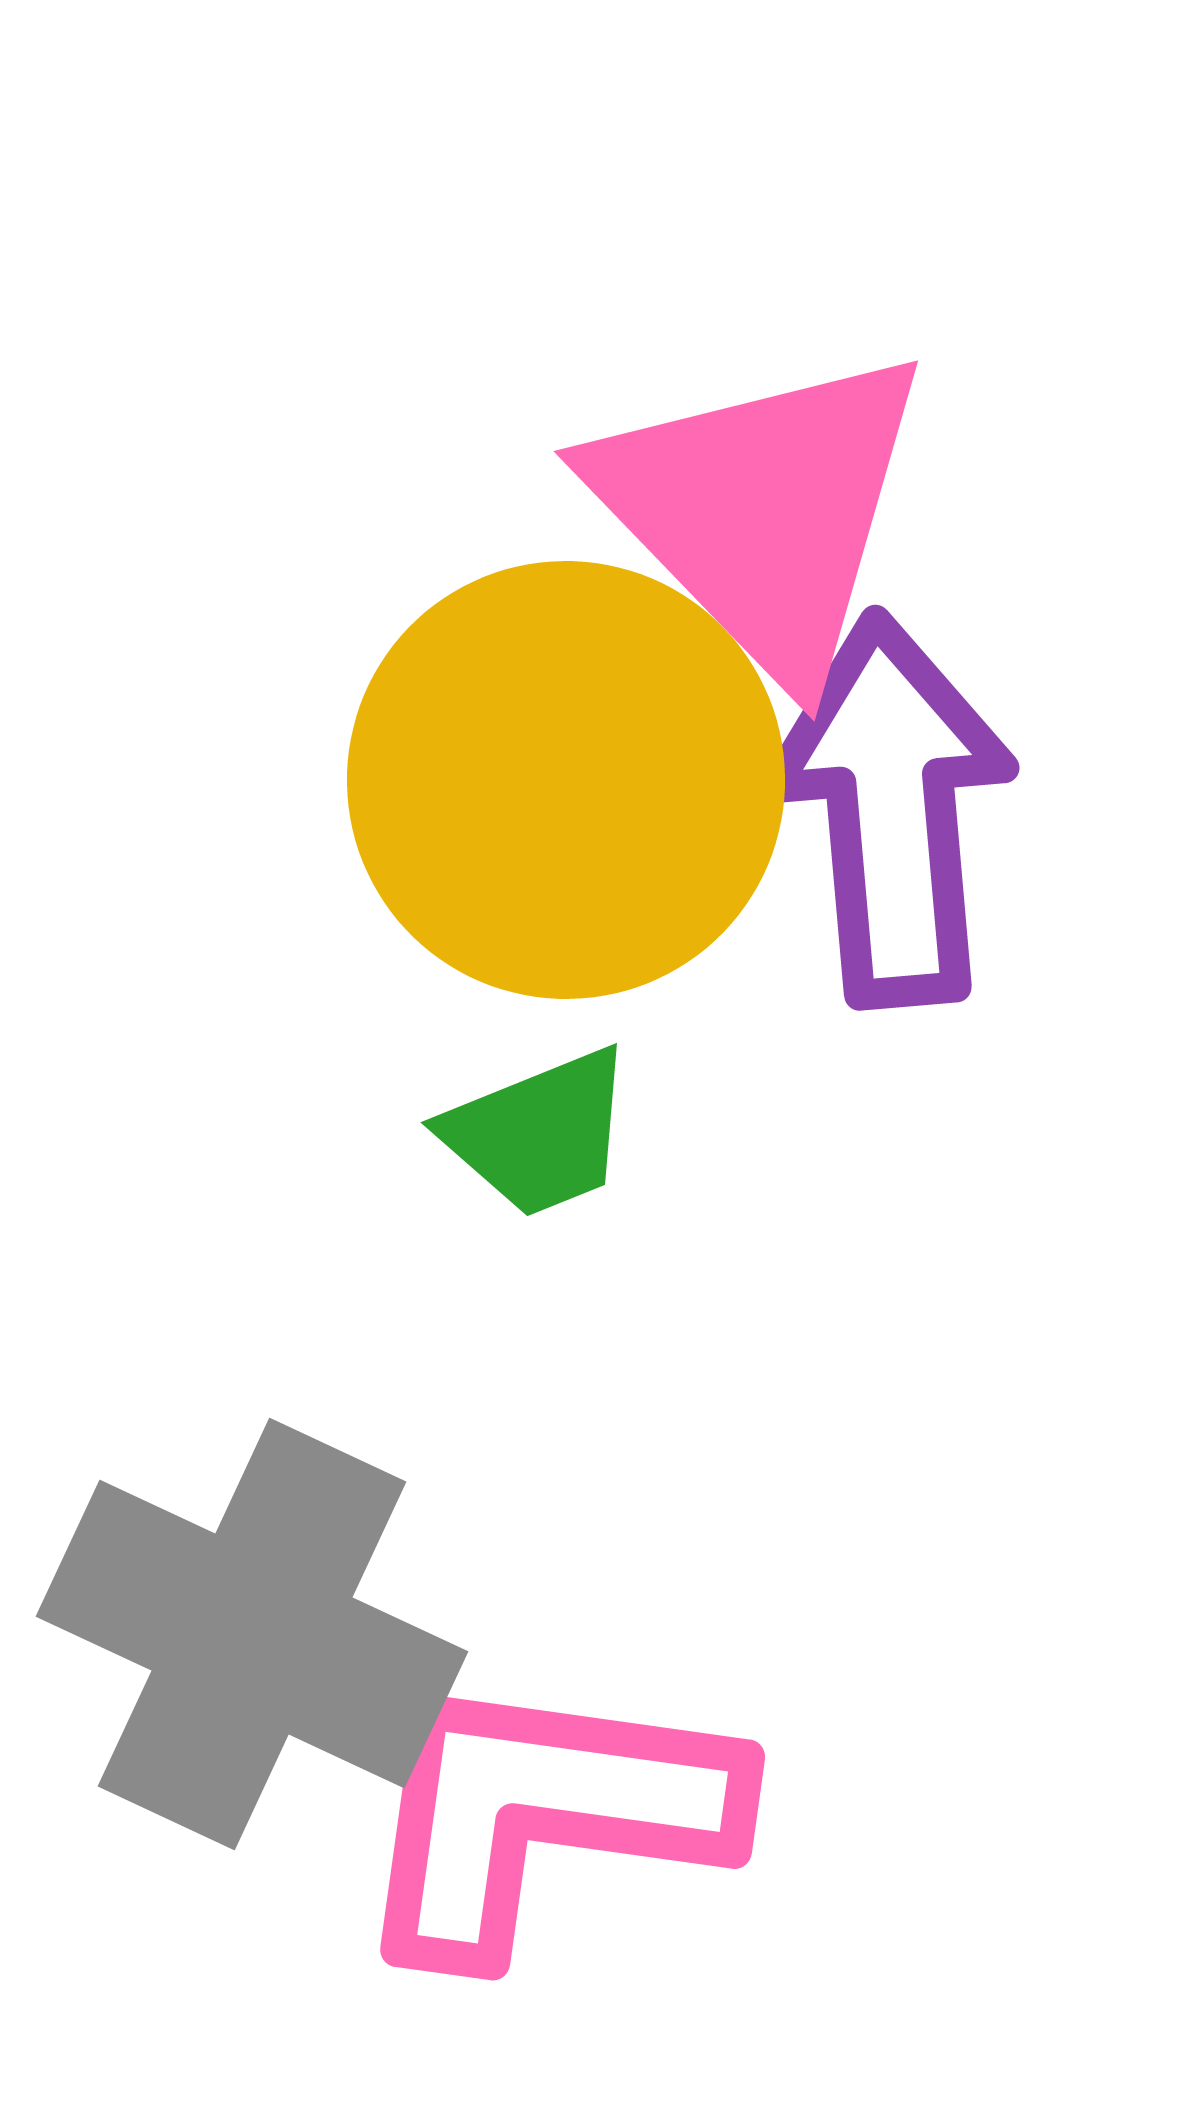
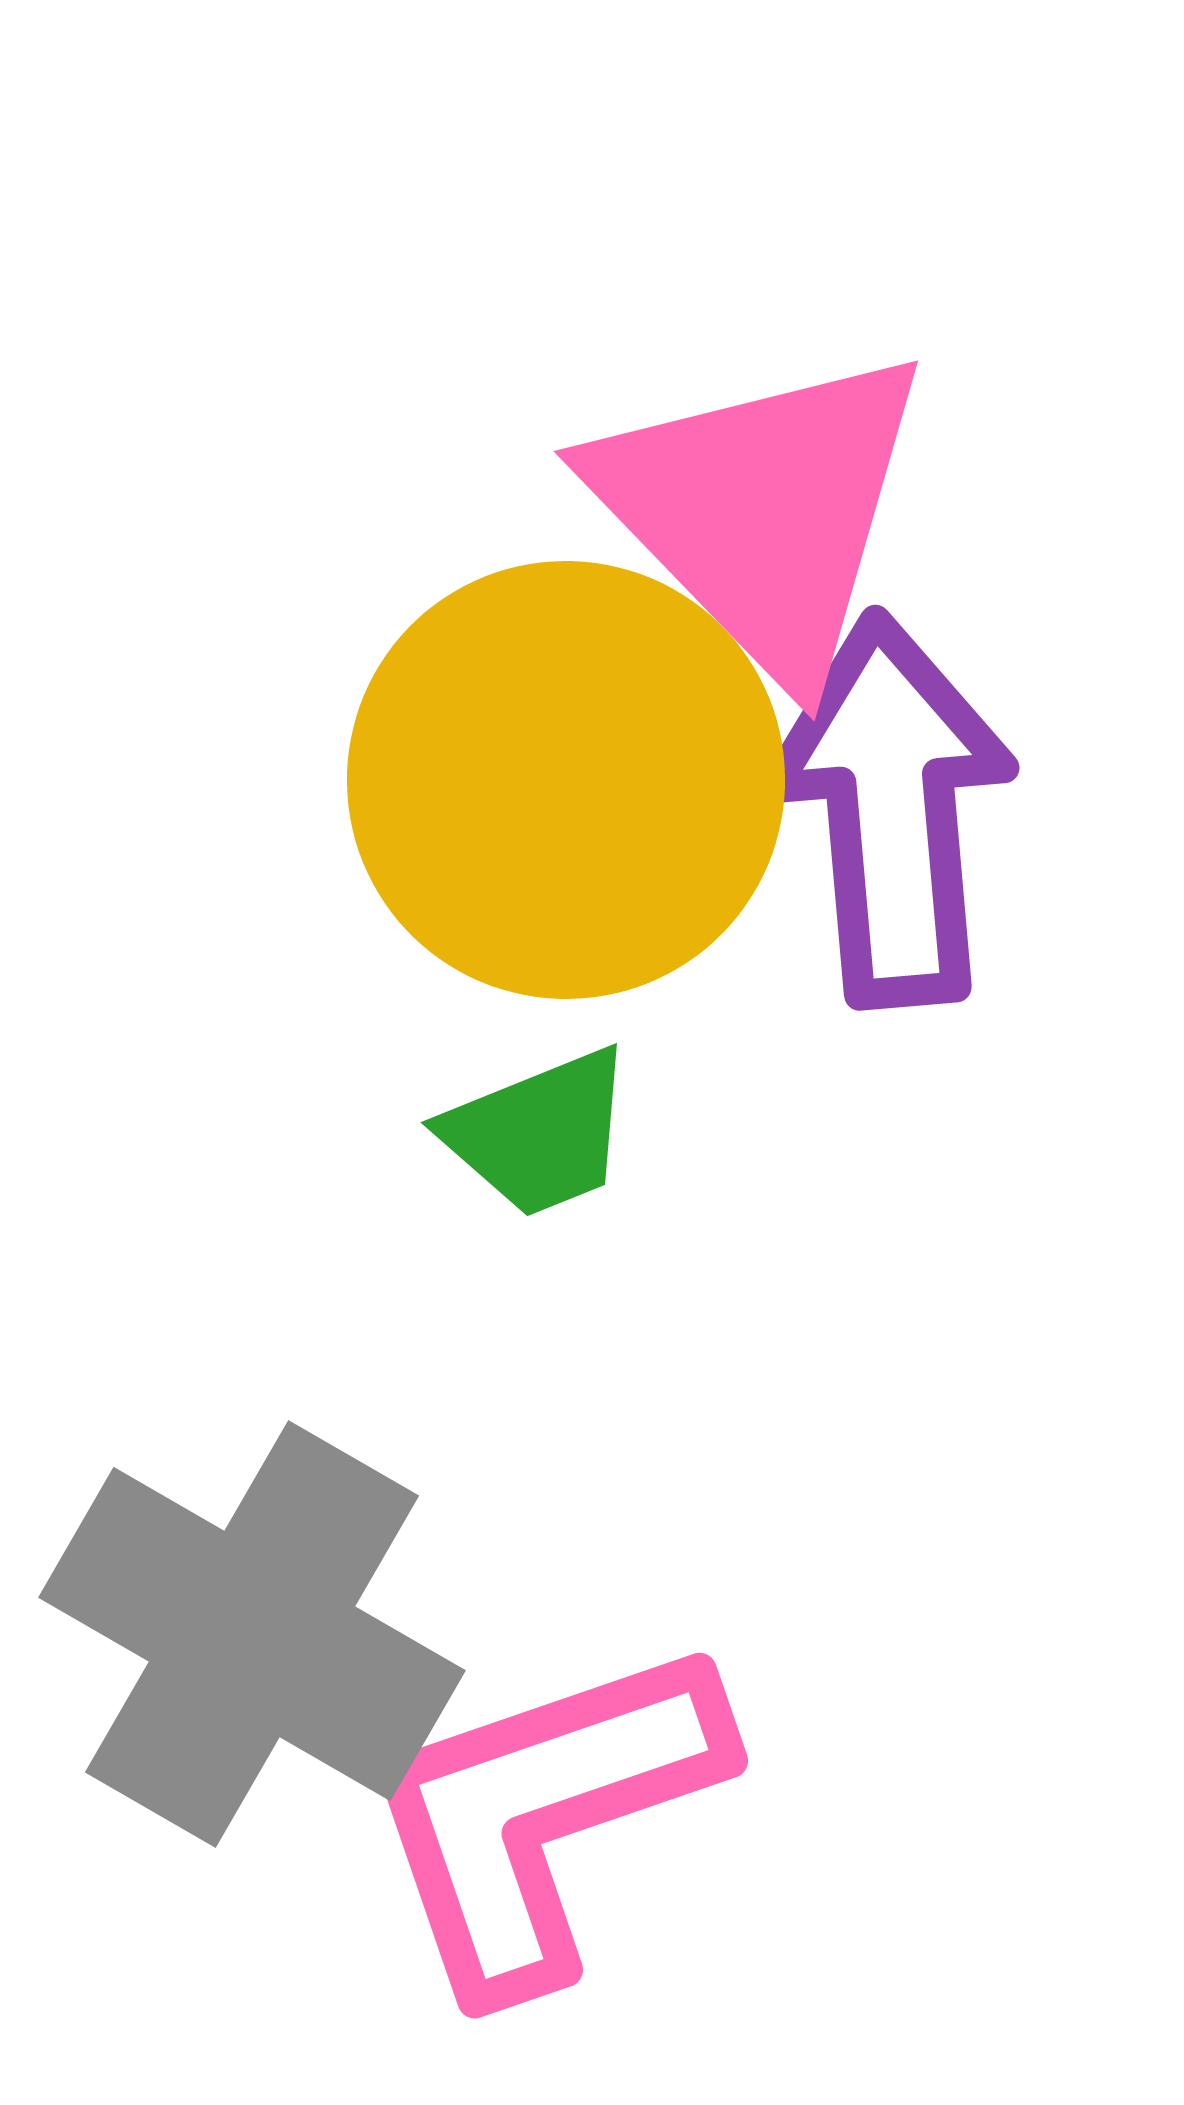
gray cross: rotated 5 degrees clockwise
pink L-shape: rotated 27 degrees counterclockwise
